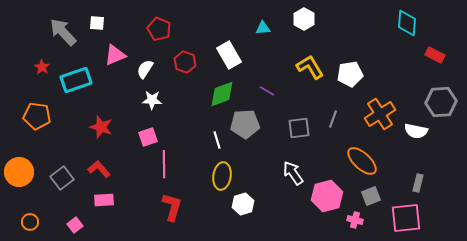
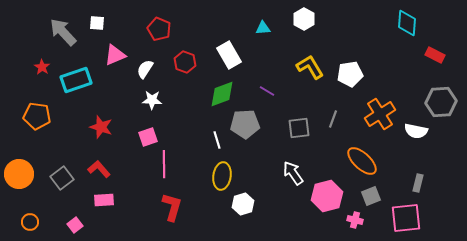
orange circle at (19, 172): moved 2 px down
